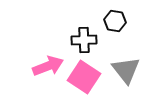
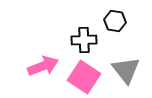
pink arrow: moved 5 px left
